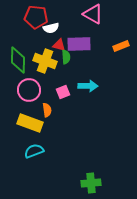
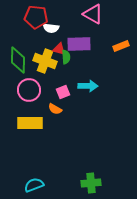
white semicircle: rotated 21 degrees clockwise
red triangle: moved 4 px down
orange semicircle: moved 8 px right, 1 px up; rotated 128 degrees clockwise
yellow rectangle: rotated 20 degrees counterclockwise
cyan semicircle: moved 34 px down
